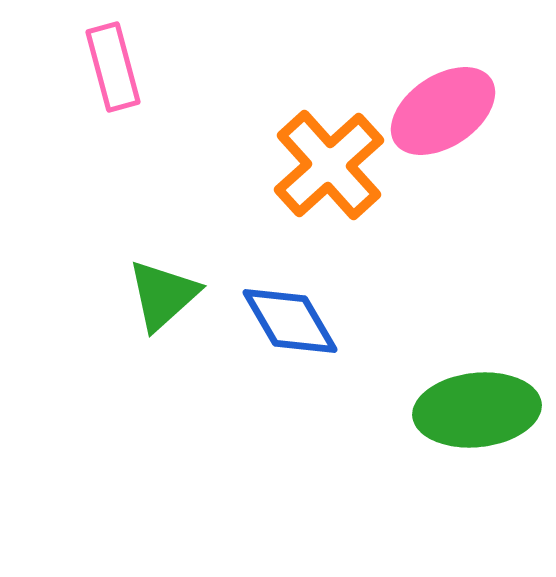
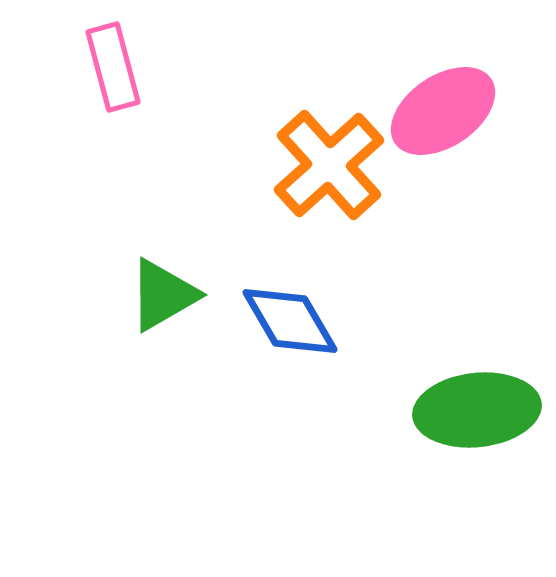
green triangle: rotated 12 degrees clockwise
